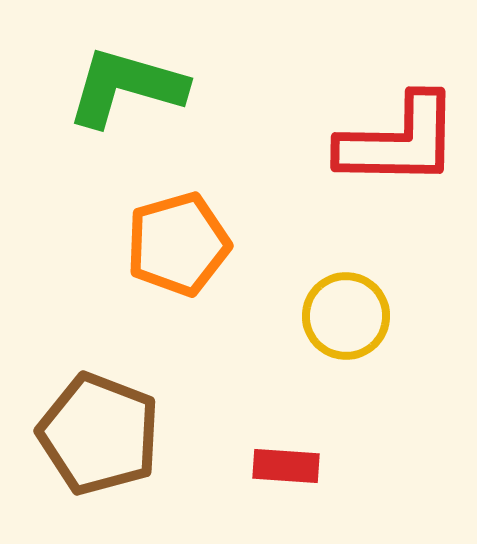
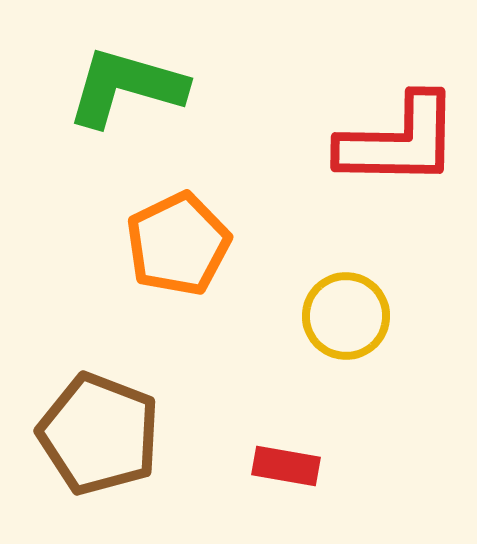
orange pentagon: rotated 10 degrees counterclockwise
red rectangle: rotated 6 degrees clockwise
